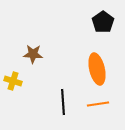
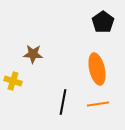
black line: rotated 15 degrees clockwise
